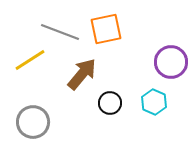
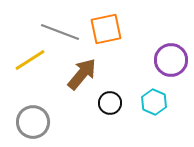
purple circle: moved 2 px up
